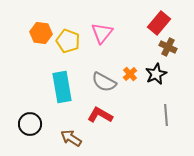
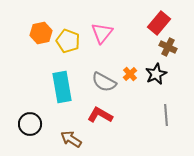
orange hexagon: rotated 20 degrees counterclockwise
brown arrow: moved 1 px down
